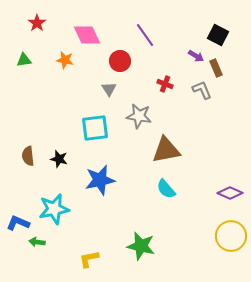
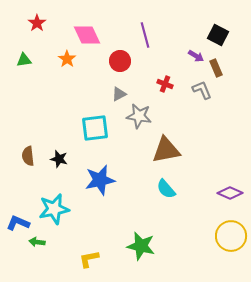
purple line: rotated 20 degrees clockwise
orange star: moved 2 px right, 1 px up; rotated 24 degrees clockwise
gray triangle: moved 10 px right, 5 px down; rotated 35 degrees clockwise
